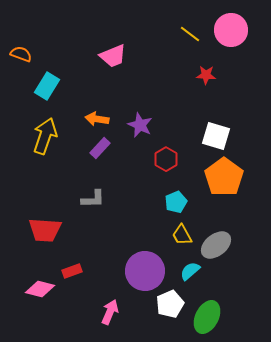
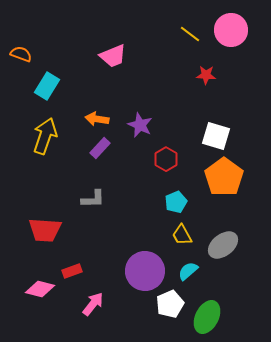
gray ellipse: moved 7 px right
cyan semicircle: moved 2 px left
pink arrow: moved 17 px left, 8 px up; rotated 15 degrees clockwise
